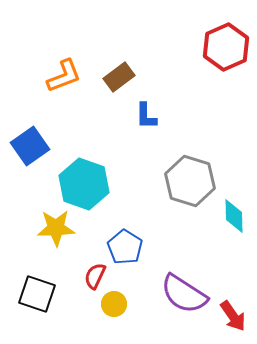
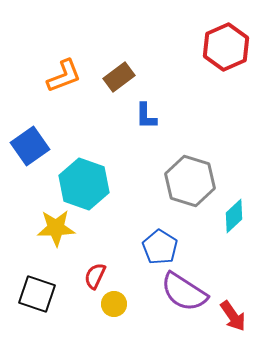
cyan diamond: rotated 48 degrees clockwise
blue pentagon: moved 35 px right
purple semicircle: moved 2 px up
